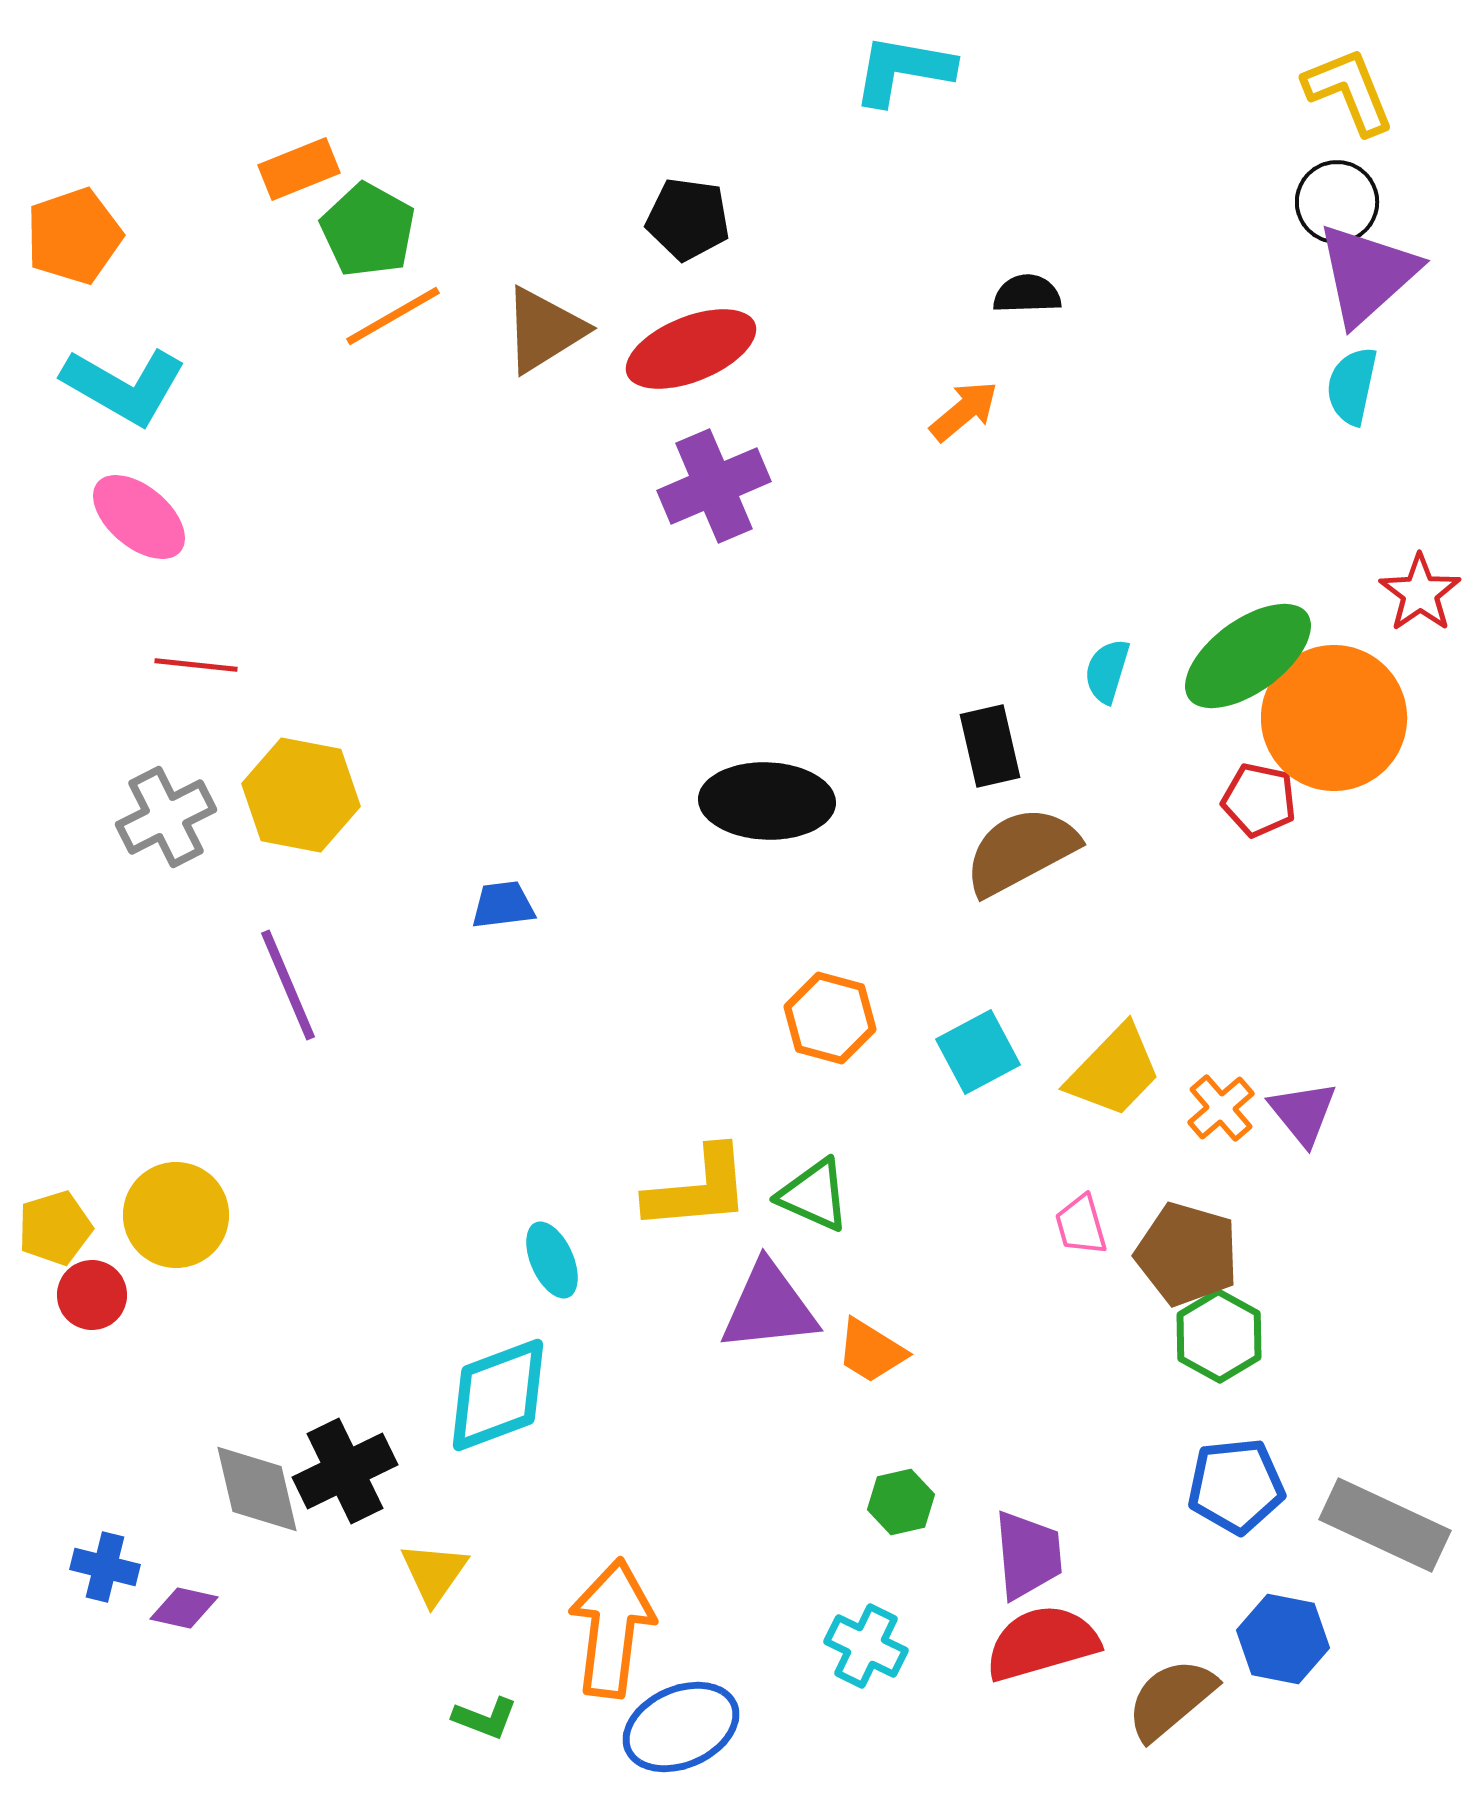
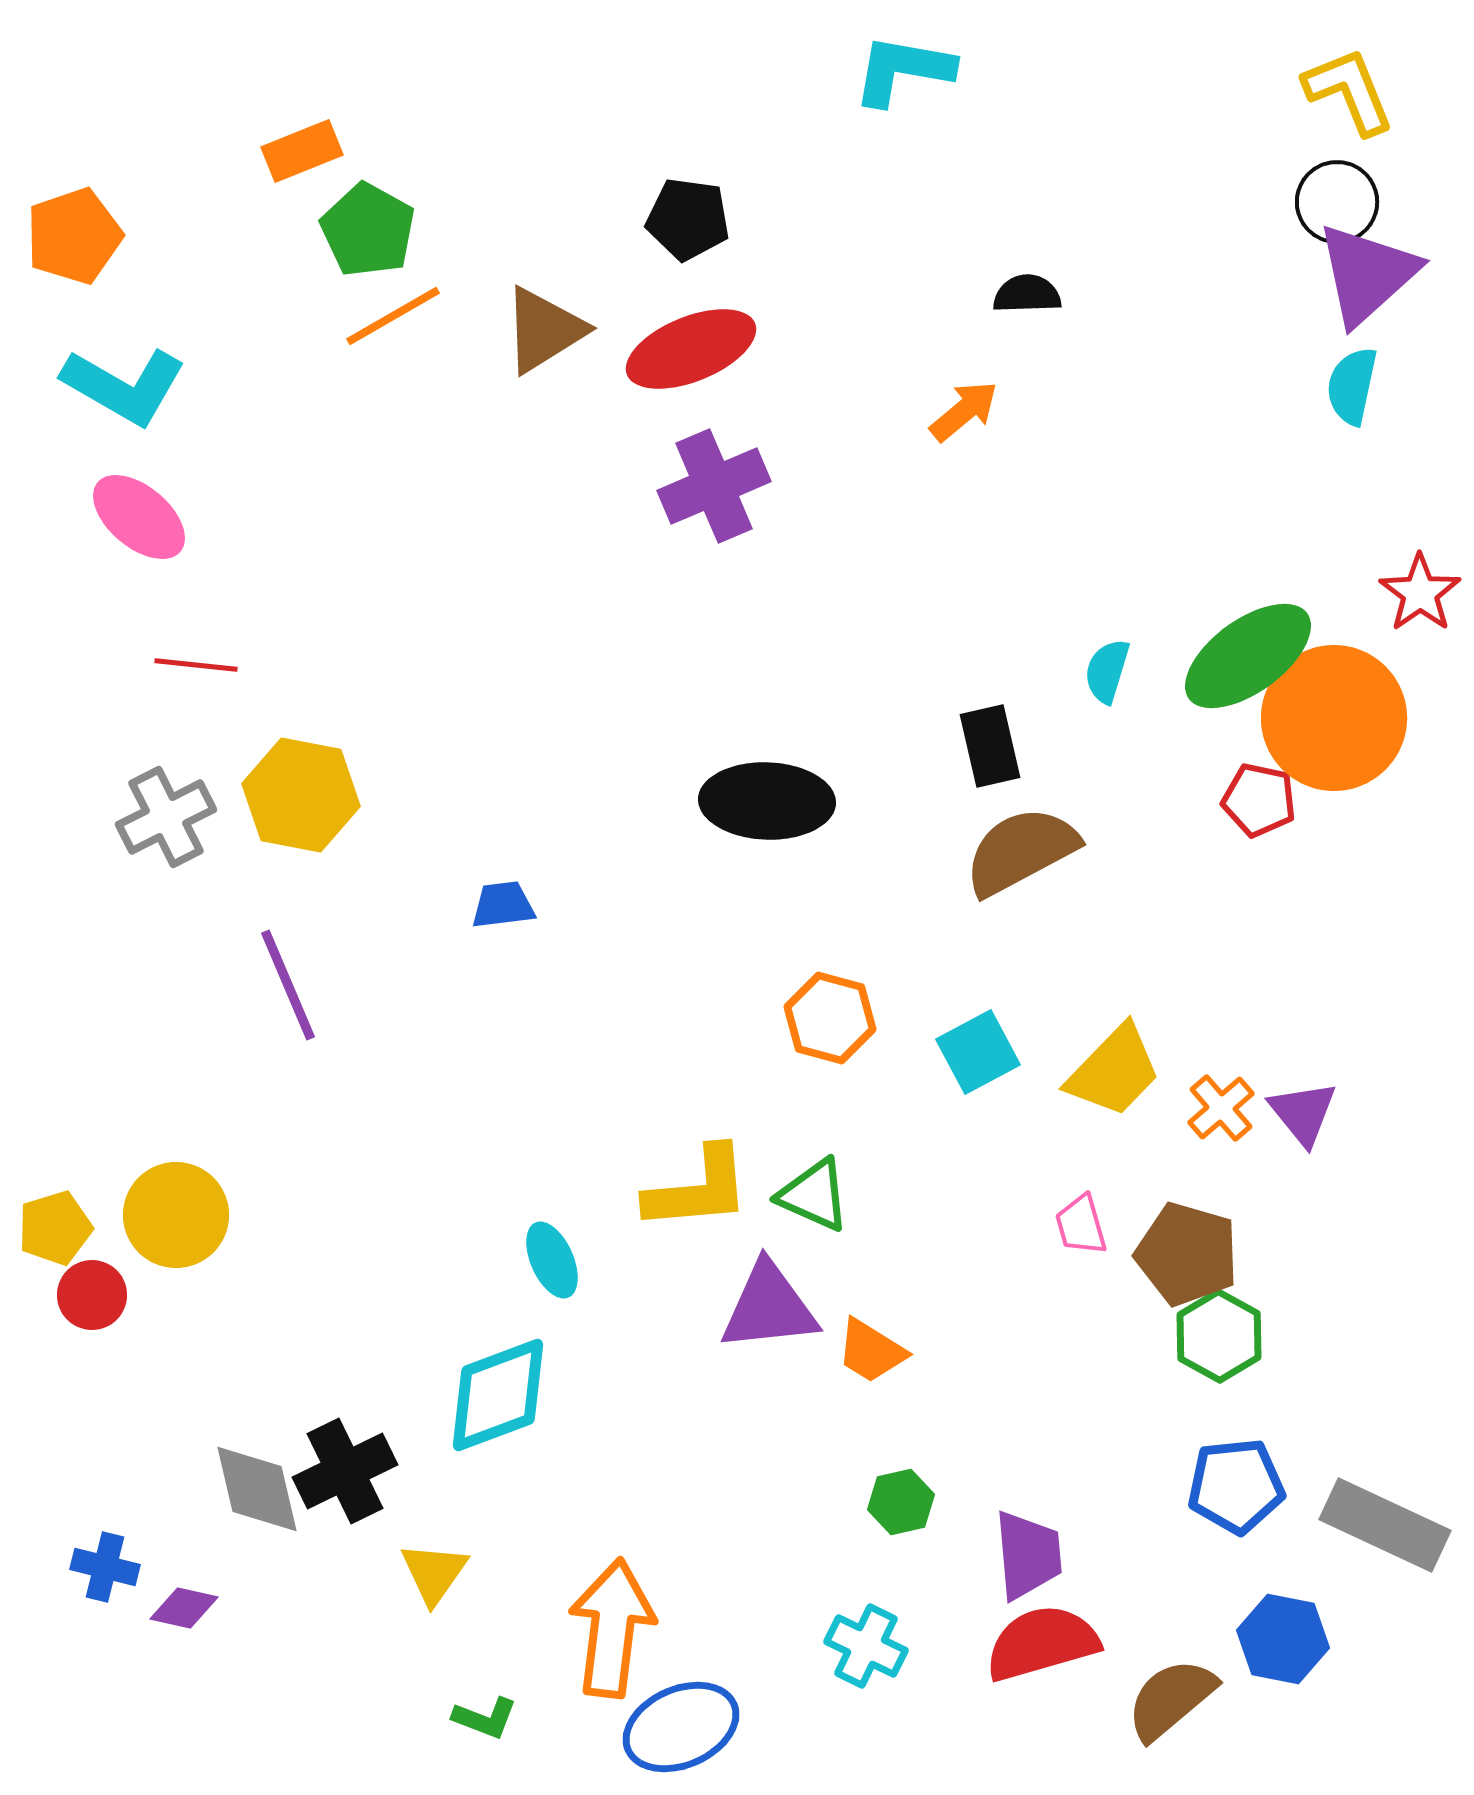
orange rectangle at (299, 169): moved 3 px right, 18 px up
